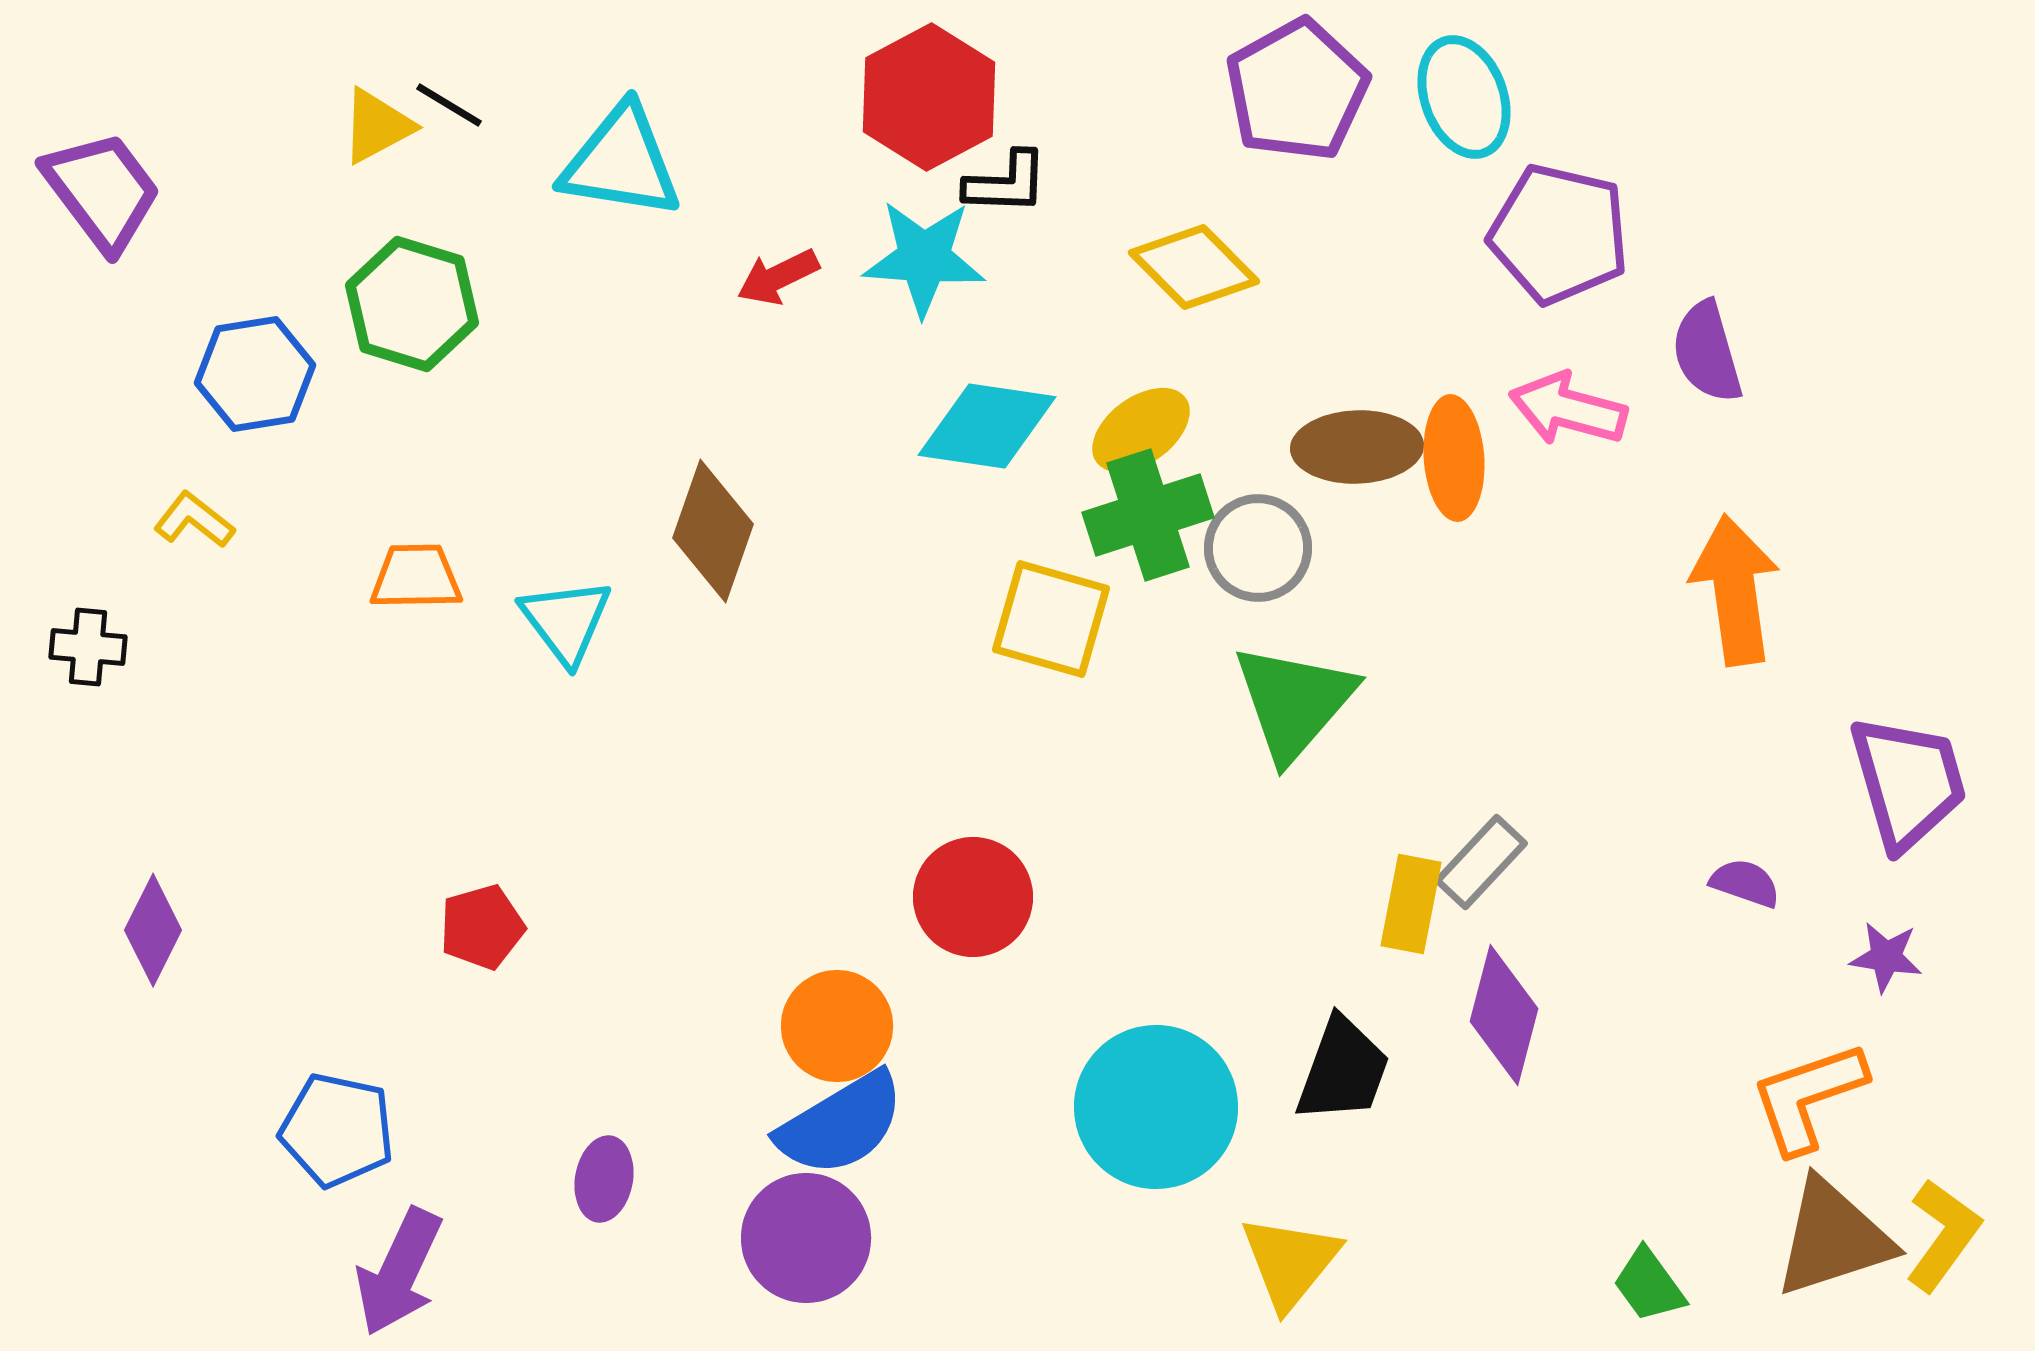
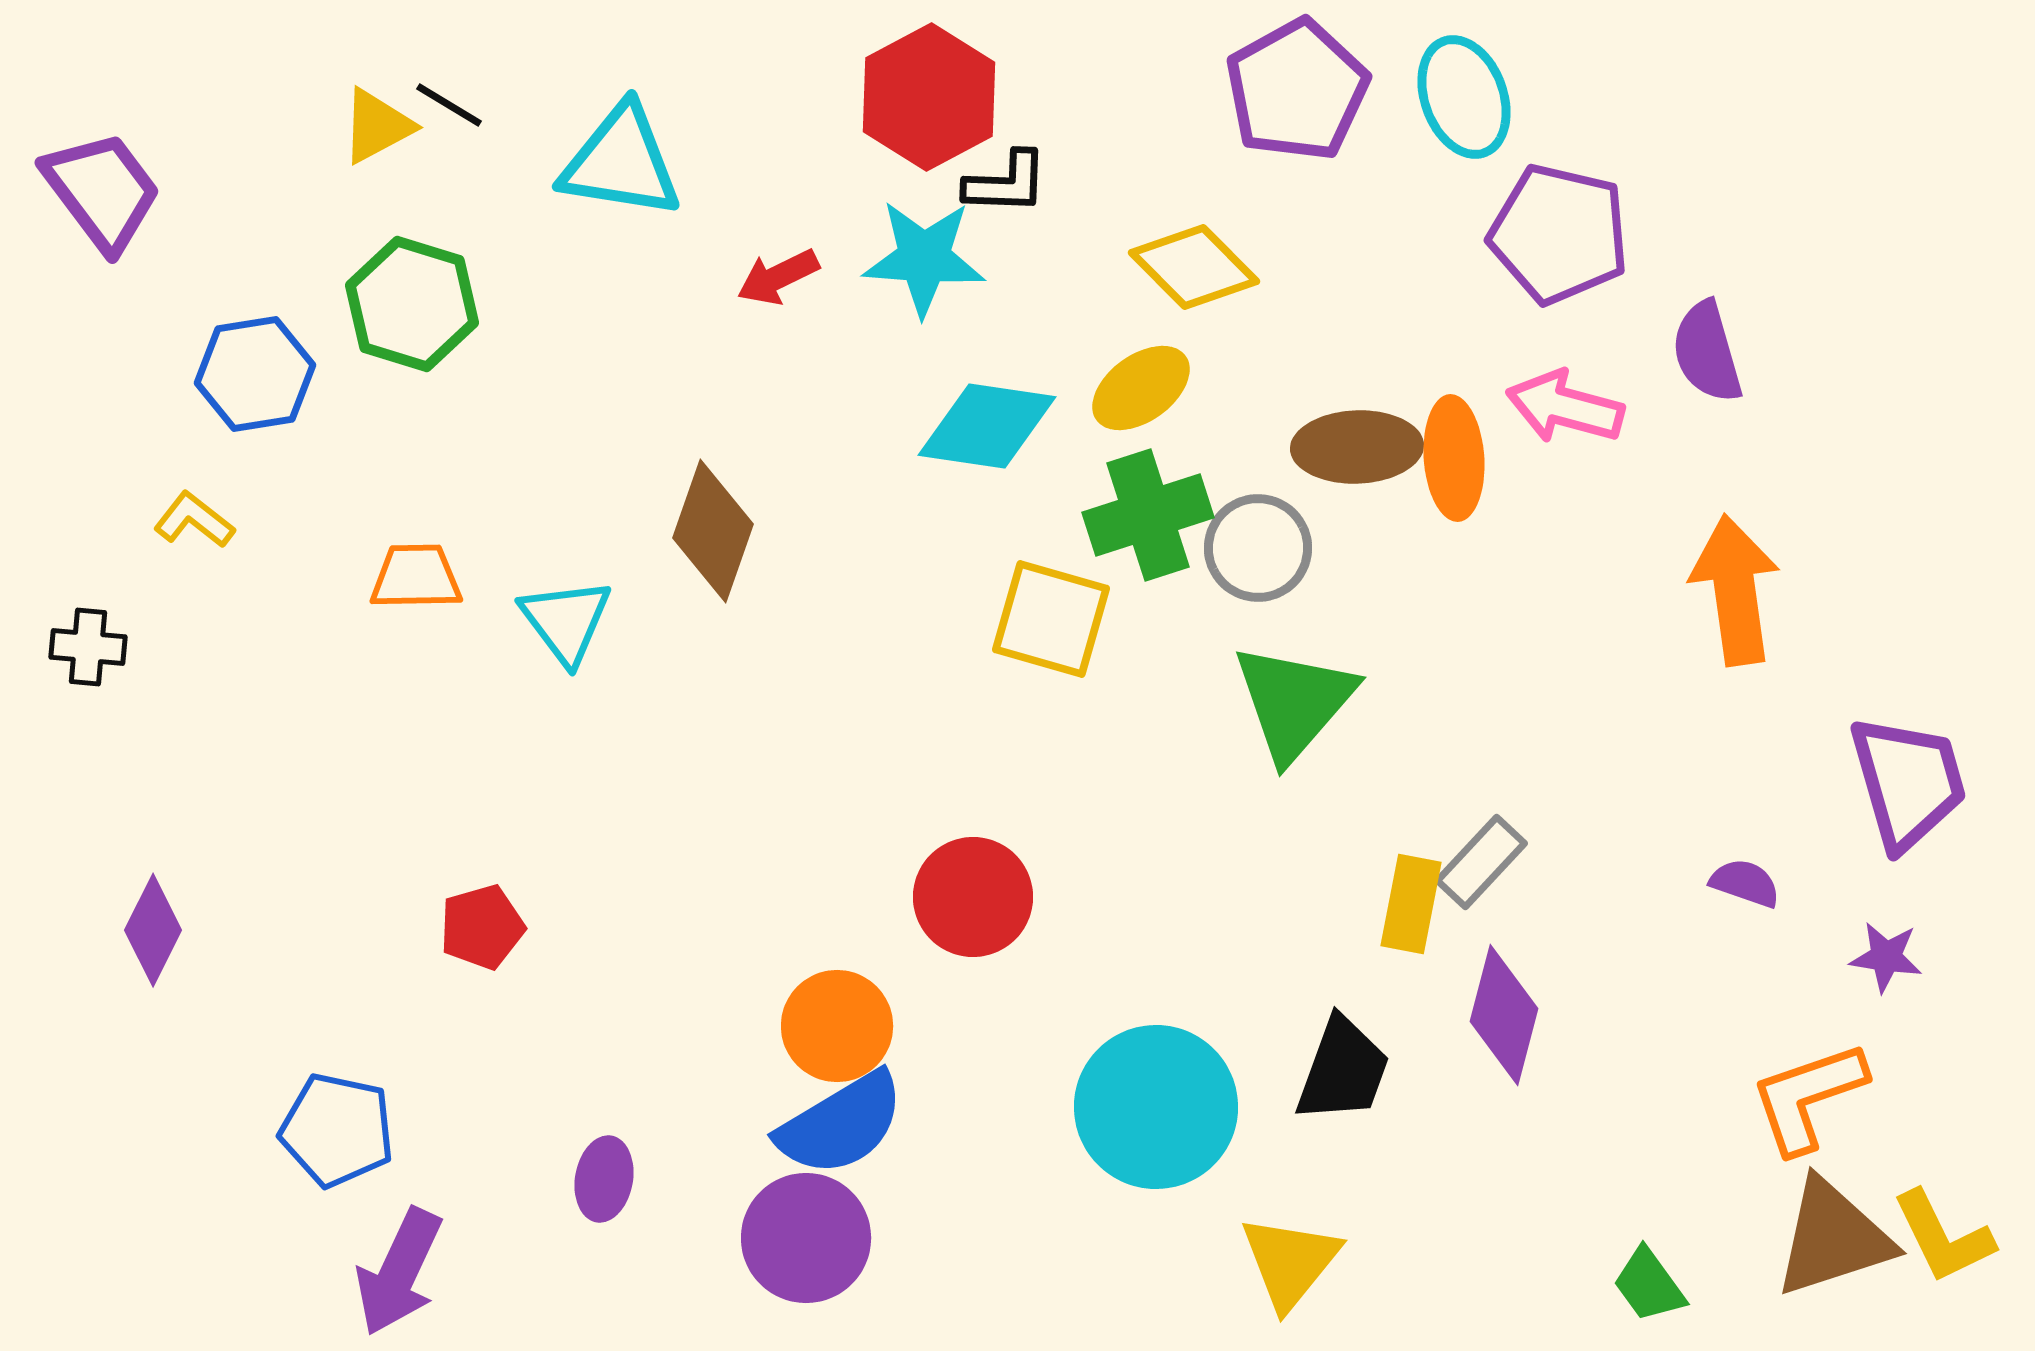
pink arrow at (1568, 409): moved 3 px left, 2 px up
yellow ellipse at (1141, 430): moved 42 px up
yellow L-shape at (1943, 1235): moved 2 px down; rotated 118 degrees clockwise
